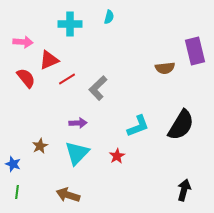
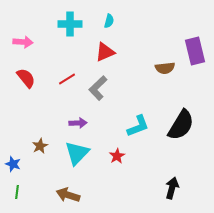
cyan semicircle: moved 4 px down
red triangle: moved 56 px right, 8 px up
black arrow: moved 12 px left, 2 px up
